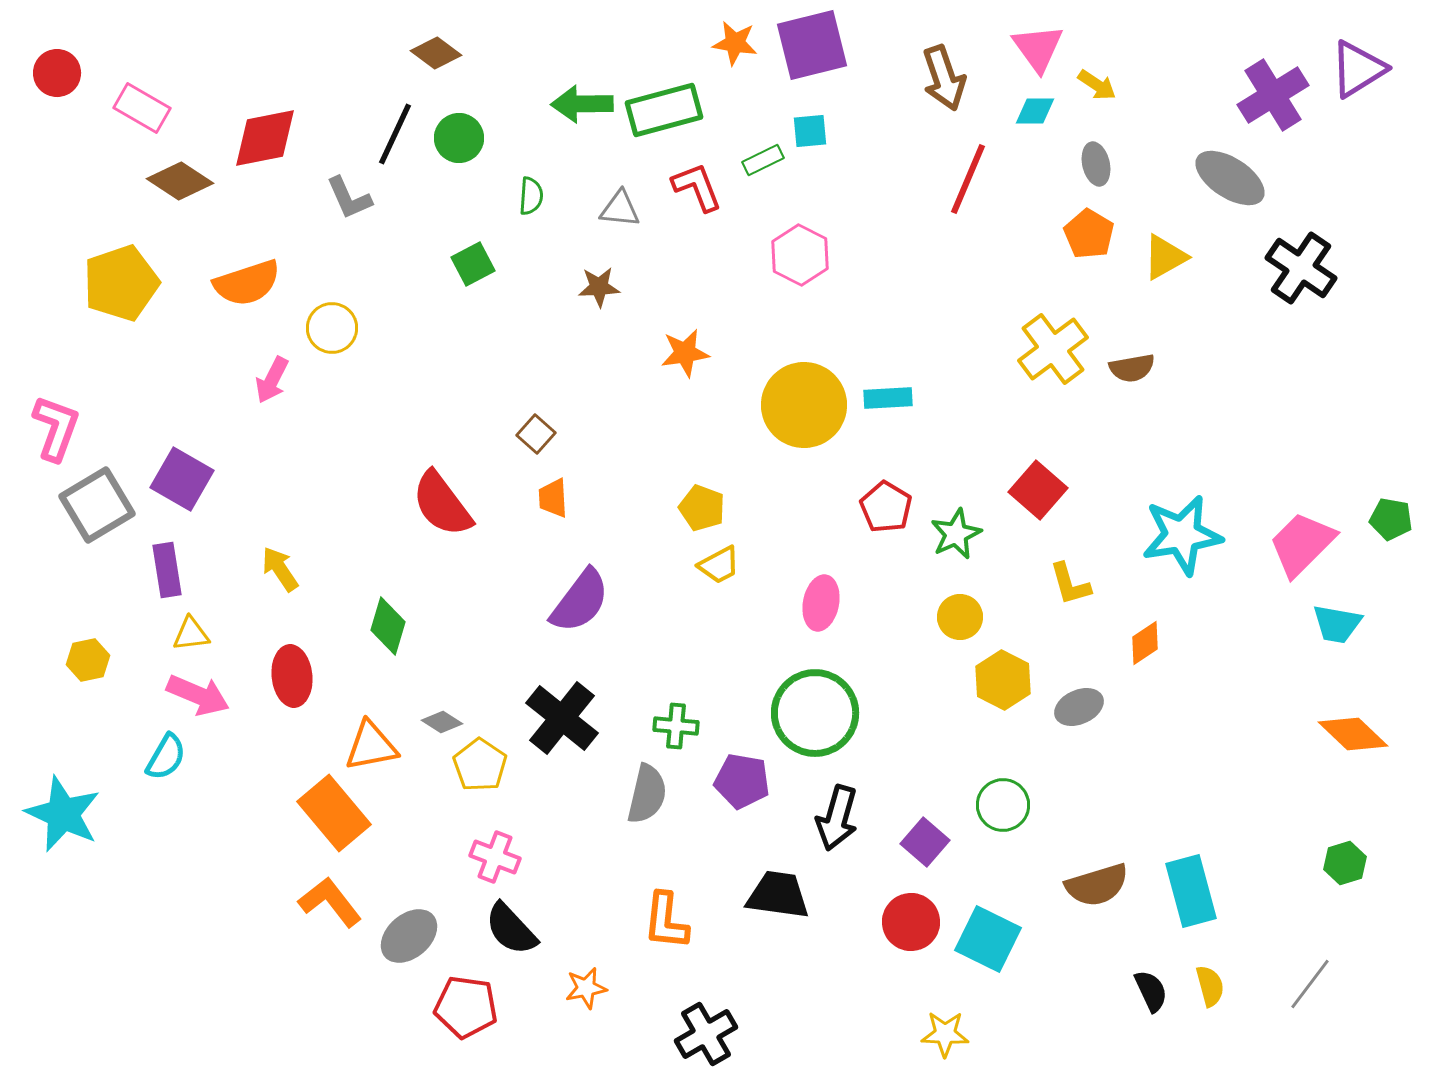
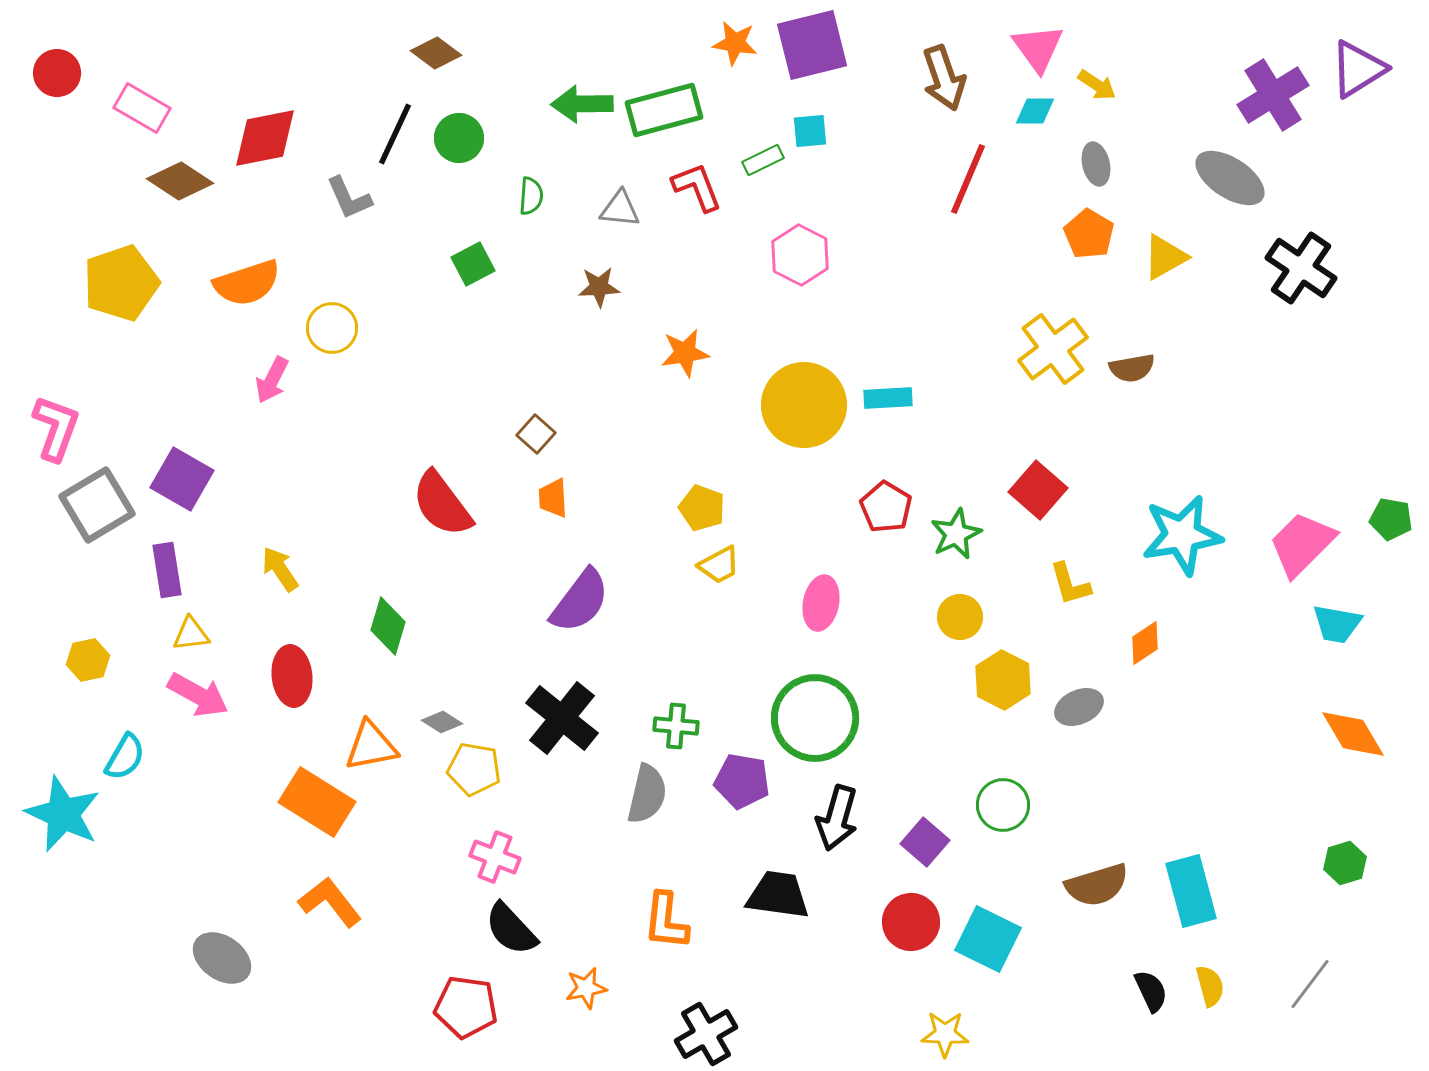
pink arrow at (198, 695): rotated 6 degrees clockwise
green circle at (815, 713): moved 5 px down
orange diamond at (1353, 734): rotated 16 degrees clockwise
cyan semicircle at (166, 757): moved 41 px left
yellow pentagon at (480, 765): moved 6 px left, 4 px down; rotated 24 degrees counterclockwise
orange rectangle at (334, 813): moved 17 px left, 11 px up; rotated 18 degrees counterclockwise
gray ellipse at (409, 936): moved 187 px left, 22 px down; rotated 76 degrees clockwise
